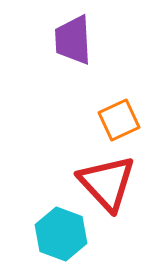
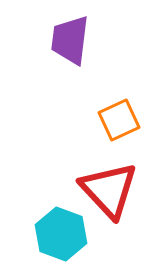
purple trapezoid: moved 3 px left; rotated 10 degrees clockwise
red triangle: moved 2 px right, 7 px down
